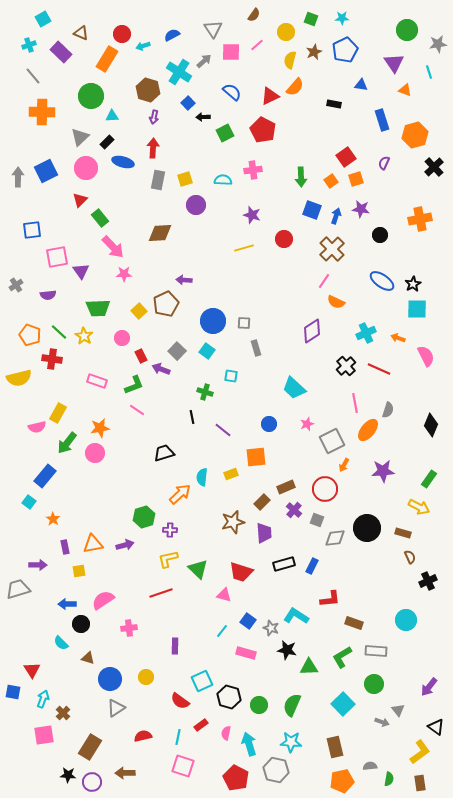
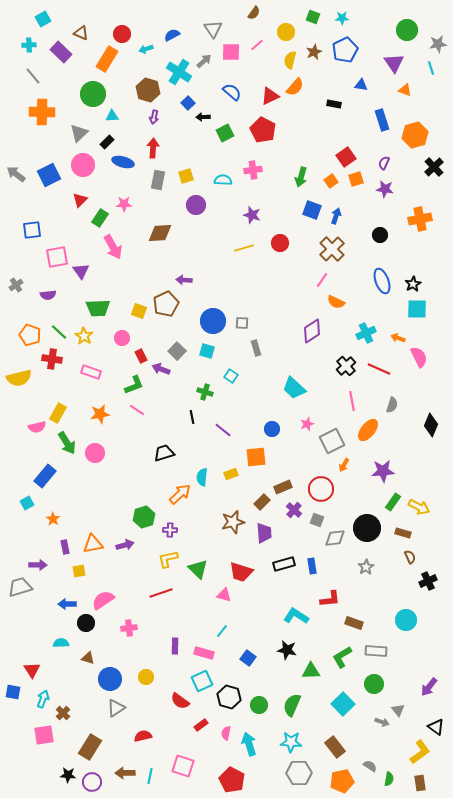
brown semicircle at (254, 15): moved 2 px up
green square at (311, 19): moved 2 px right, 2 px up
cyan cross at (29, 45): rotated 16 degrees clockwise
cyan arrow at (143, 46): moved 3 px right, 3 px down
cyan line at (429, 72): moved 2 px right, 4 px up
green circle at (91, 96): moved 2 px right, 2 px up
gray triangle at (80, 137): moved 1 px left, 4 px up
pink circle at (86, 168): moved 3 px left, 3 px up
blue square at (46, 171): moved 3 px right, 4 px down
gray arrow at (18, 177): moved 2 px left, 3 px up; rotated 54 degrees counterclockwise
green arrow at (301, 177): rotated 18 degrees clockwise
yellow square at (185, 179): moved 1 px right, 3 px up
purple star at (361, 209): moved 24 px right, 20 px up
green rectangle at (100, 218): rotated 72 degrees clockwise
red circle at (284, 239): moved 4 px left, 4 px down
pink arrow at (113, 247): rotated 15 degrees clockwise
pink star at (124, 274): moved 70 px up
pink line at (324, 281): moved 2 px left, 1 px up
blue ellipse at (382, 281): rotated 35 degrees clockwise
yellow square at (139, 311): rotated 28 degrees counterclockwise
gray square at (244, 323): moved 2 px left
cyan square at (207, 351): rotated 21 degrees counterclockwise
pink semicircle at (426, 356): moved 7 px left, 1 px down
cyan square at (231, 376): rotated 24 degrees clockwise
pink rectangle at (97, 381): moved 6 px left, 9 px up
pink line at (355, 403): moved 3 px left, 2 px up
gray semicircle at (388, 410): moved 4 px right, 5 px up
blue circle at (269, 424): moved 3 px right, 5 px down
orange star at (100, 428): moved 14 px up
green arrow at (67, 443): rotated 70 degrees counterclockwise
green rectangle at (429, 479): moved 36 px left, 23 px down
brown rectangle at (286, 487): moved 3 px left
red circle at (325, 489): moved 4 px left
cyan square at (29, 502): moved 2 px left, 1 px down; rotated 24 degrees clockwise
blue rectangle at (312, 566): rotated 35 degrees counterclockwise
gray trapezoid at (18, 589): moved 2 px right, 2 px up
blue square at (248, 621): moved 37 px down
black circle at (81, 624): moved 5 px right, 1 px up
gray star at (271, 628): moved 95 px right, 61 px up; rotated 21 degrees clockwise
cyan semicircle at (61, 643): rotated 133 degrees clockwise
pink rectangle at (246, 653): moved 42 px left
green triangle at (309, 667): moved 2 px right, 4 px down
cyan line at (178, 737): moved 28 px left, 39 px down
brown rectangle at (335, 747): rotated 25 degrees counterclockwise
gray semicircle at (370, 766): rotated 40 degrees clockwise
gray hexagon at (276, 770): moved 23 px right, 3 px down; rotated 15 degrees counterclockwise
red pentagon at (236, 778): moved 4 px left, 2 px down
